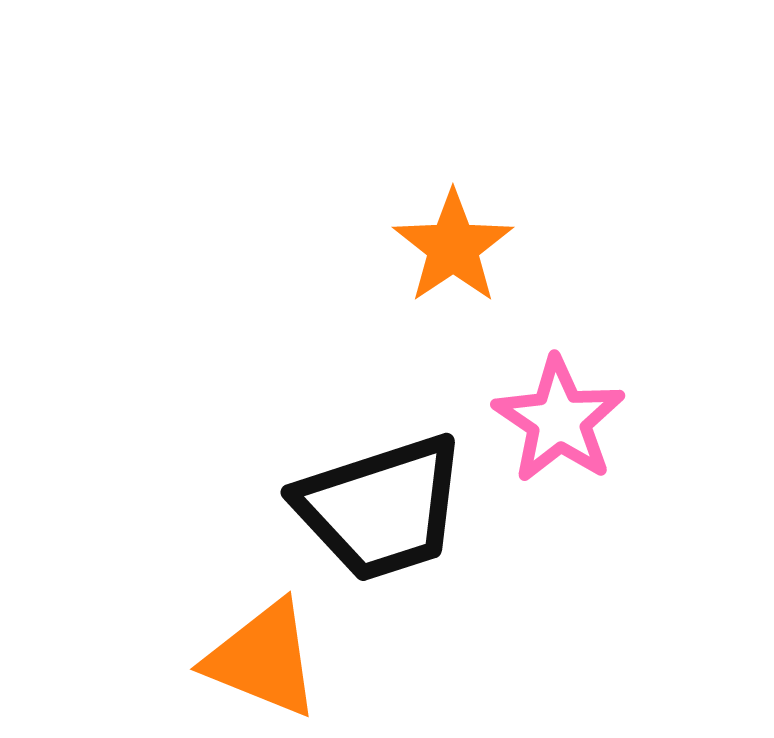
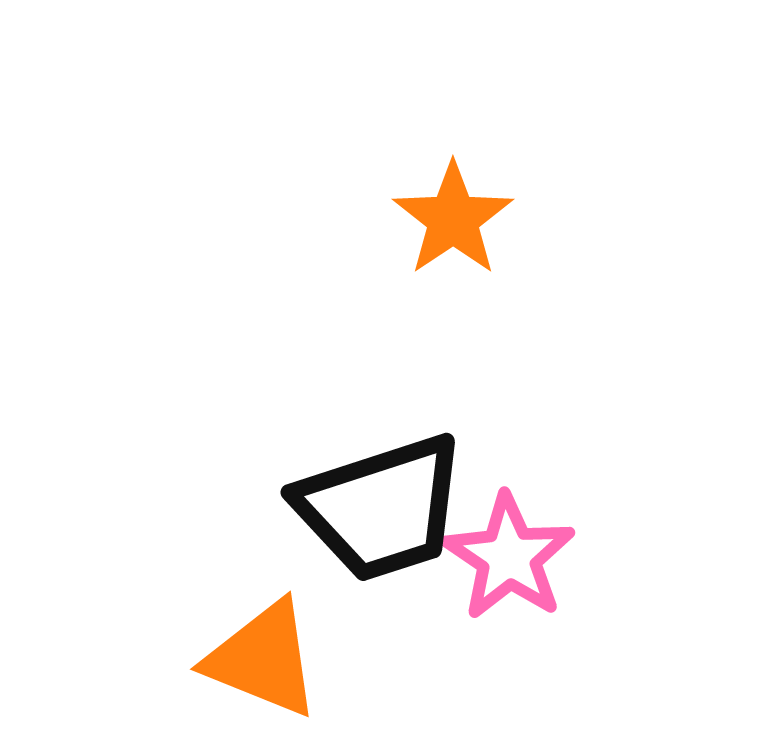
orange star: moved 28 px up
pink star: moved 50 px left, 137 px down
